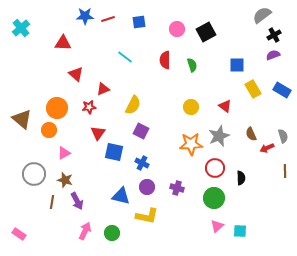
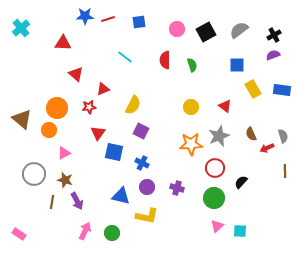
gray semicircle at (262, 15): moved 23 px left, 15 px down
blue rectangle at (282, 90): rotated 24 degrees counterclockwise
black semicircle at (241, 178): moved 4 px down; rotated 136 degrees counterclockwise
